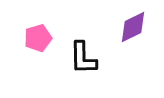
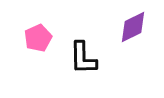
pink pentagon: rotated 8 degrees counterclockwise
